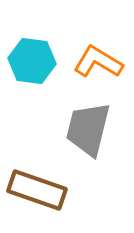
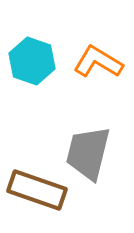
cyan hexagon: rotated 12 degrees clockwise
gray trapezoid: moved 24 px down
